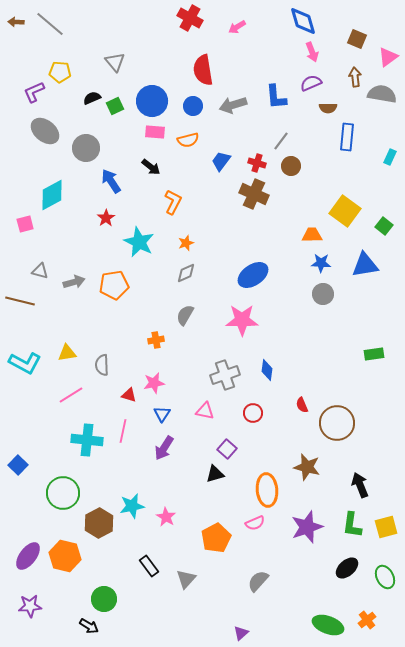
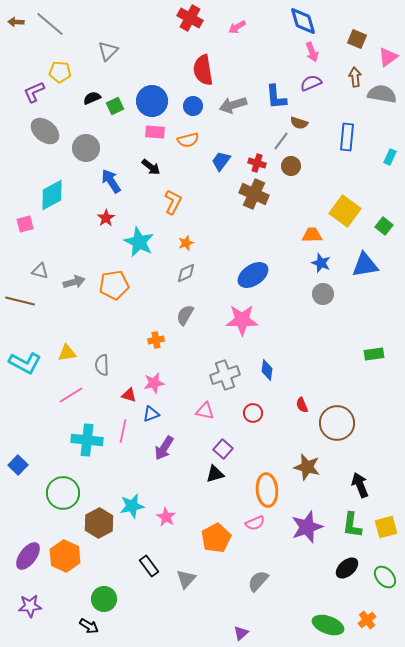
gray triangle at (115, 62): moved 7 px left, 11 px up; rotated 25 degrees clockwise
brown semicircle at (328, 108): moved 29 px left, 15 px down; rotated 18 degrees clockwise
blue star at (321, 263): rotated 18 degrees clockwise
blue triangle at (162, 414): moved 11 px left; rotated 36 degrees clockwise
purple square at (227, 449): moved 4 px left
orange hexagon at (65, 556): rotated 12 degrees clockwise
green ellipse at (385, 577): rotated 15 degrees counterclockwise
